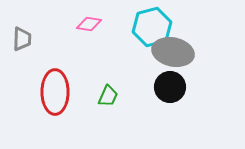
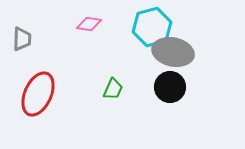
red ellipse: moved 17 px left, 2 px down; rotated 24 degrees clockwise
green trapezoid: moved 5 px right, 7 px up
